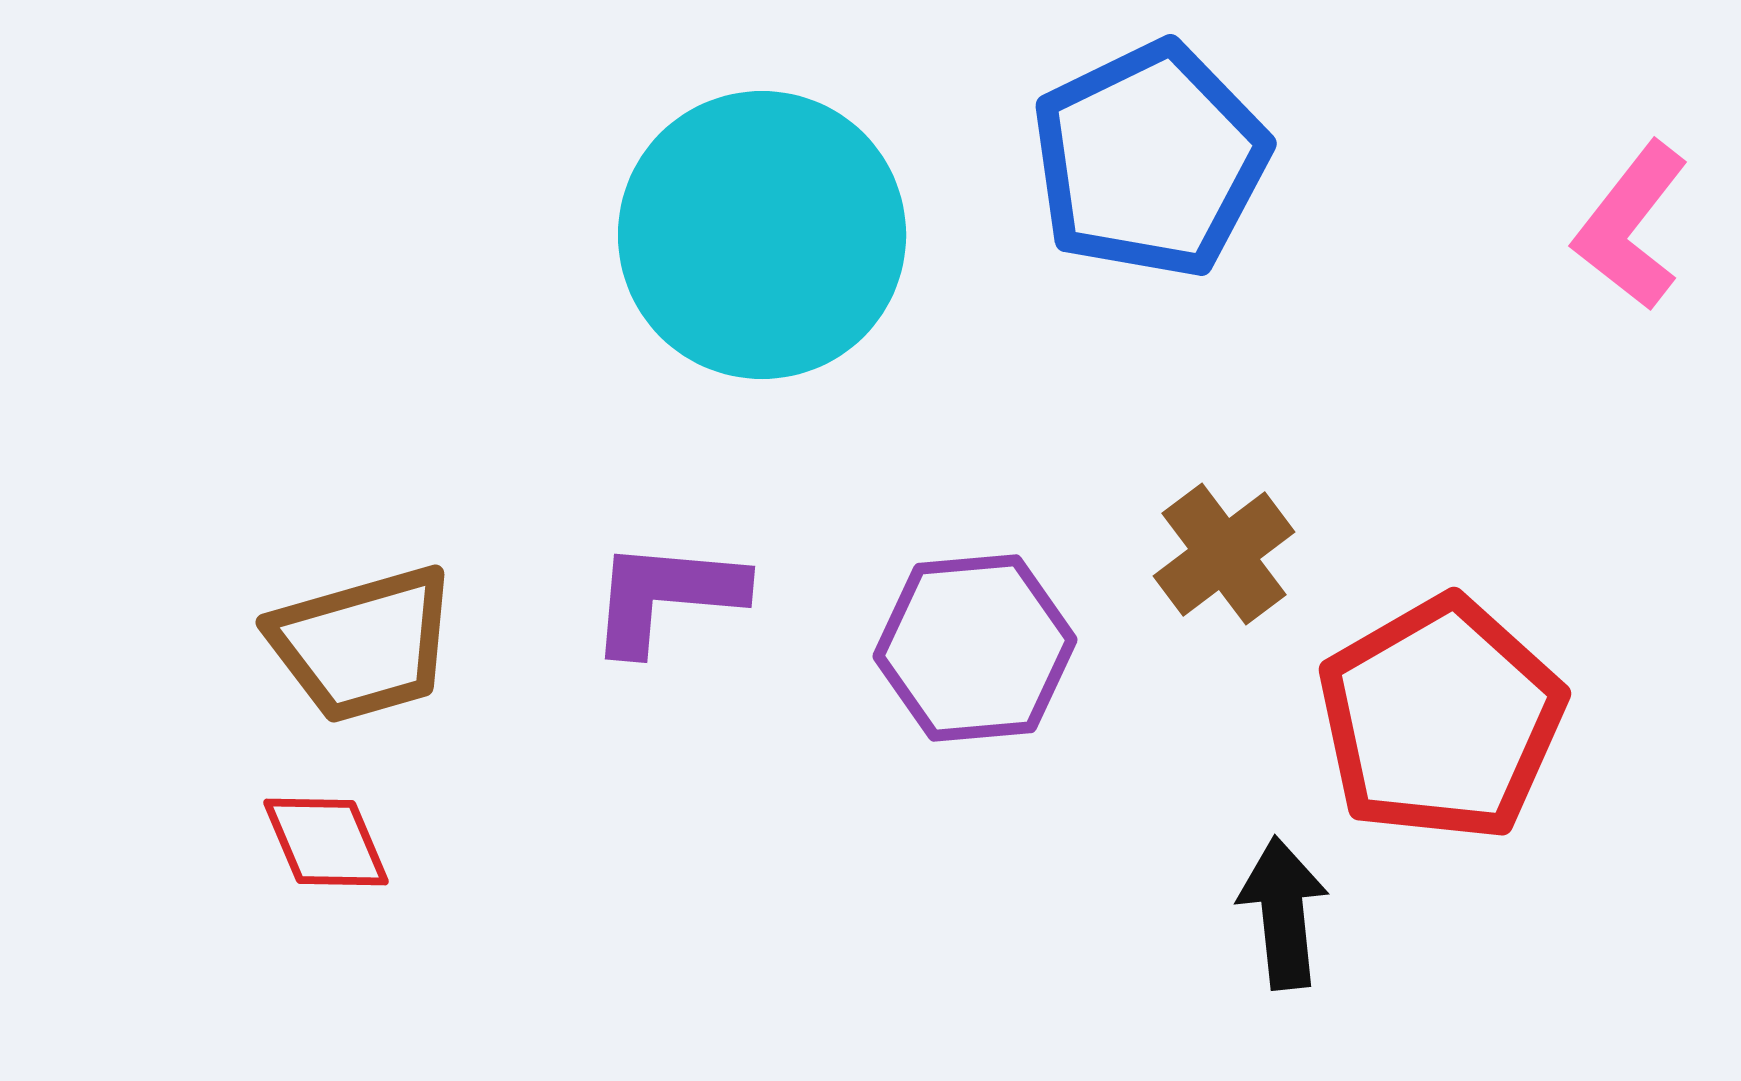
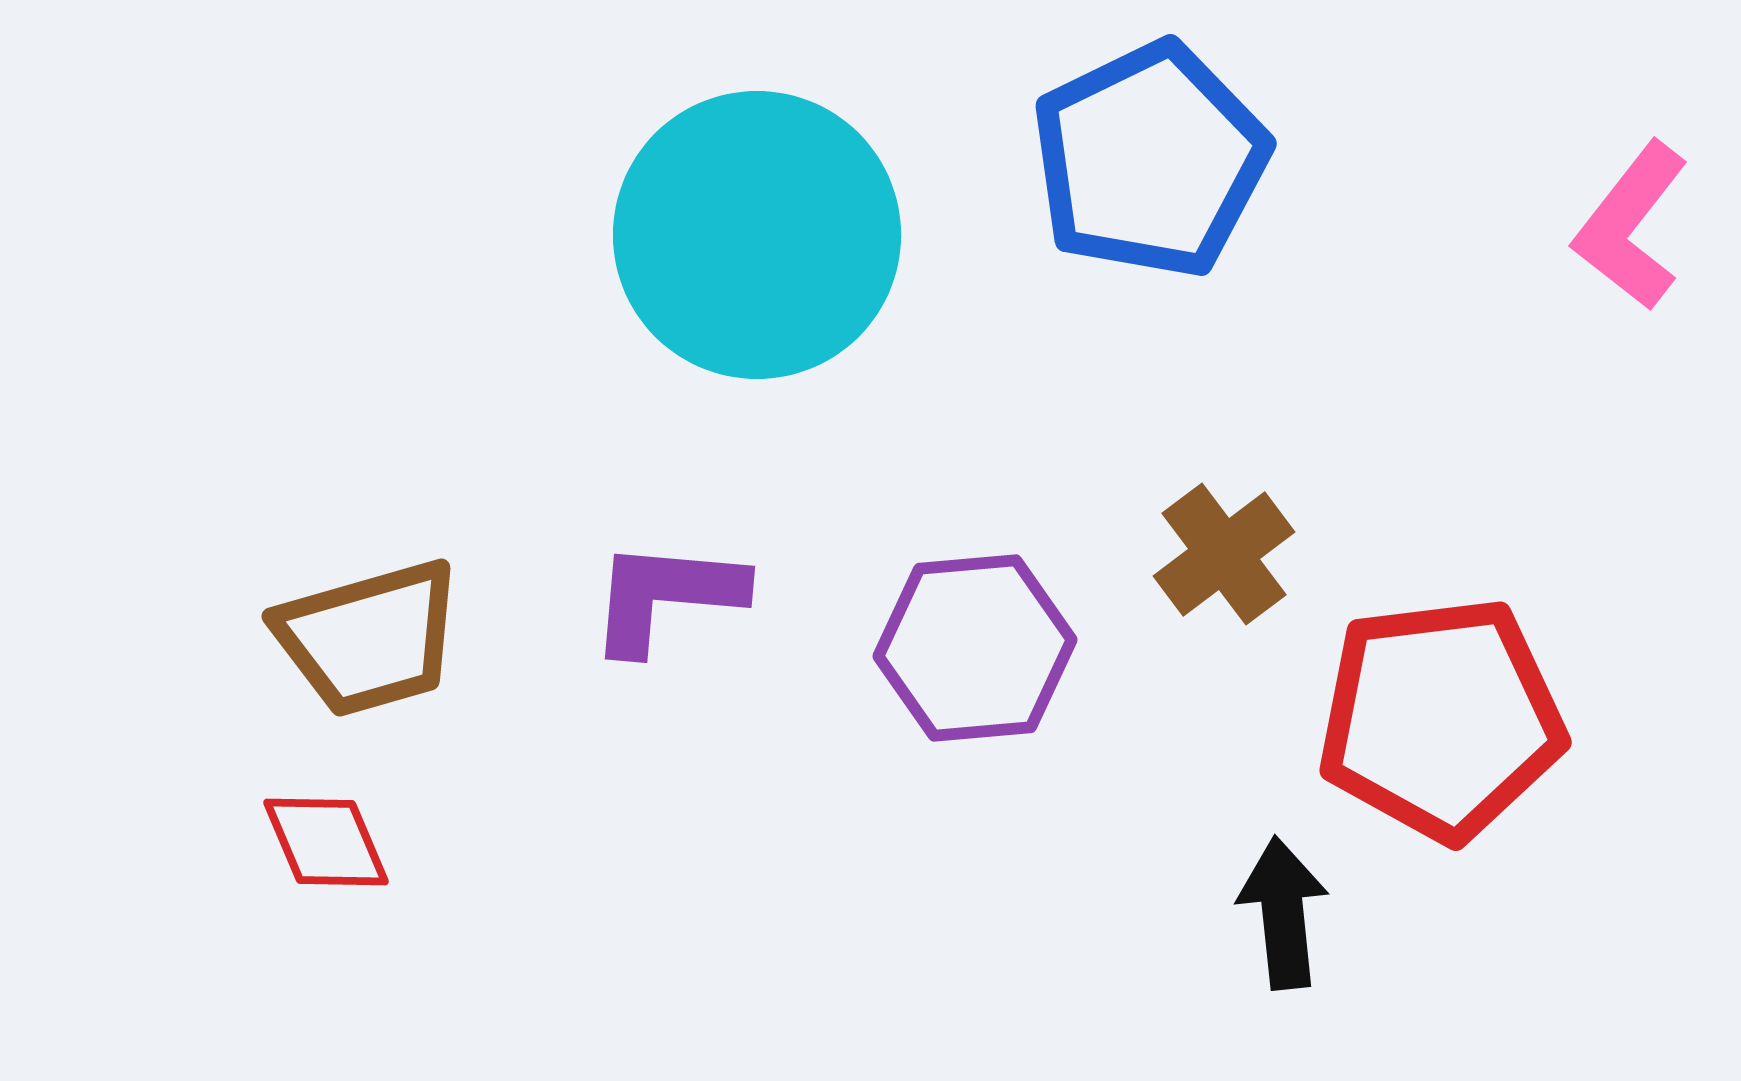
cyan circle: moved 5 px left
brown trapezoid: moved 6 px right, 6 px up
red pentagon: rotated 23 degrees clockwise
